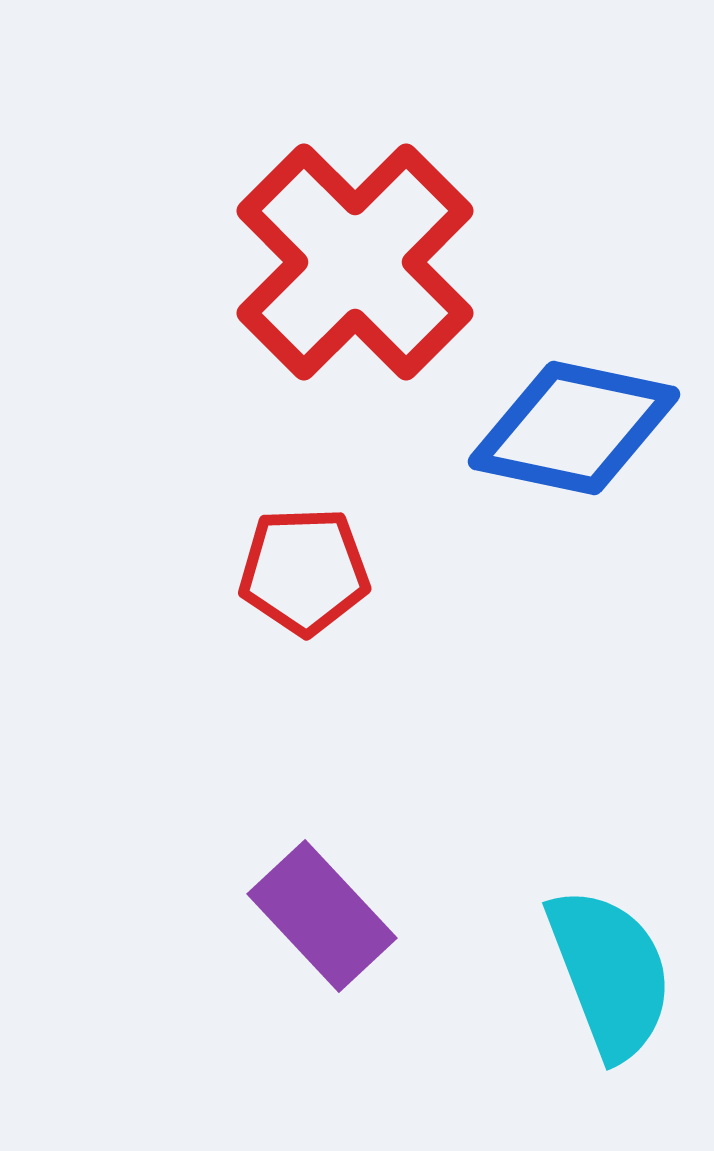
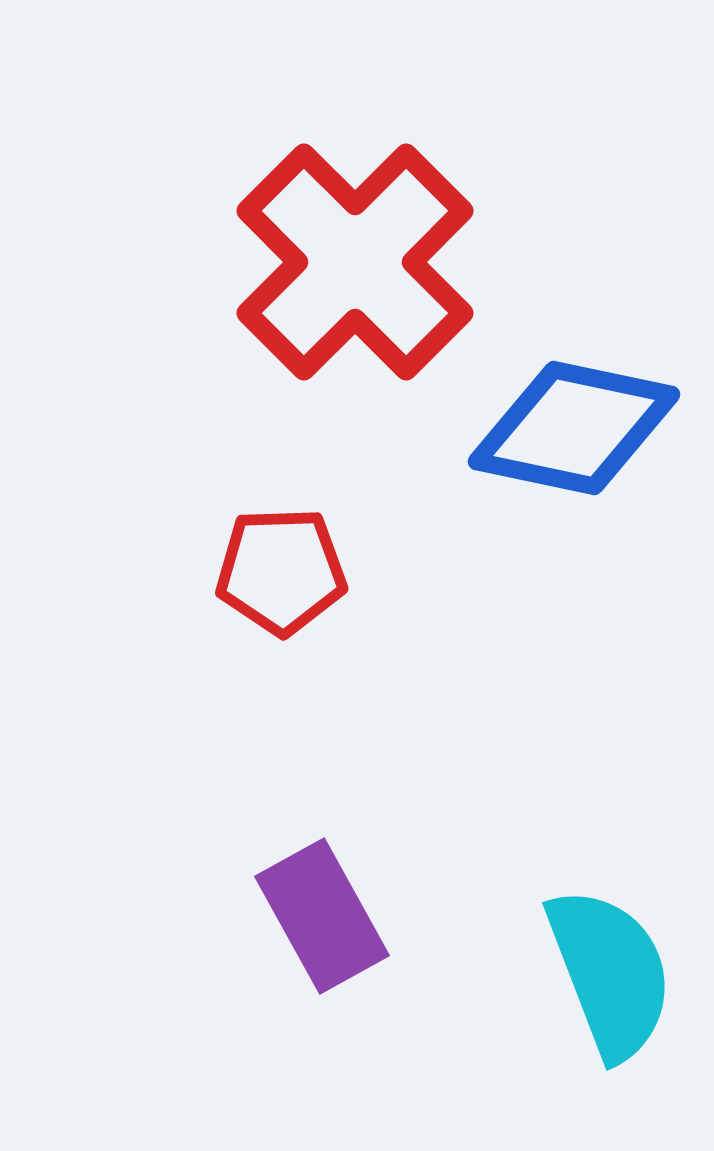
red pentagon: moved 23 px left
purple rectangle: rotated 14 degrees clockwise
